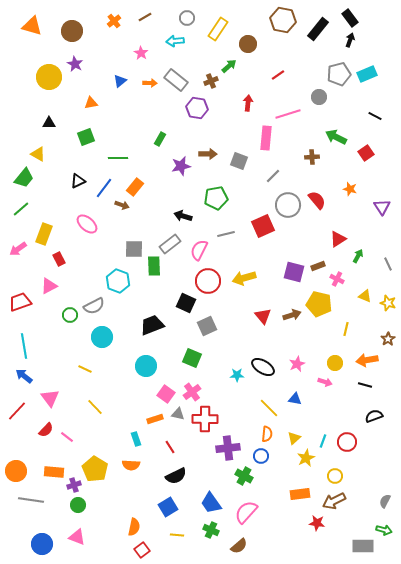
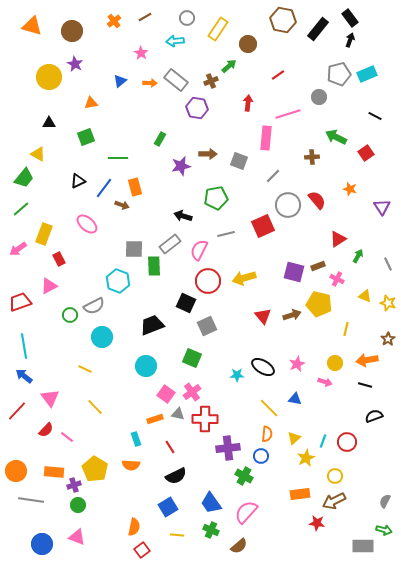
orange rectangle at (135, 187): rotated 54 degrees counterclockwise
